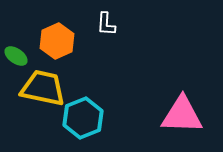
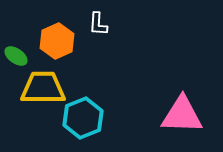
white L-shape: moved 8 px left
yellow trapezoid: rotated 12 degrees counterclockwise
